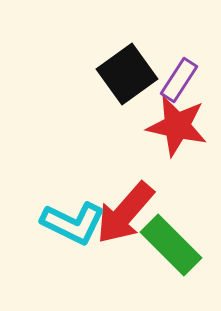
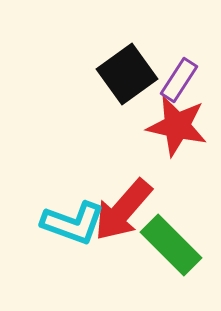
red arrow: moved 2 px left, 3 px up
cyan L-shape: rotated 6 degrees counterclockwise
